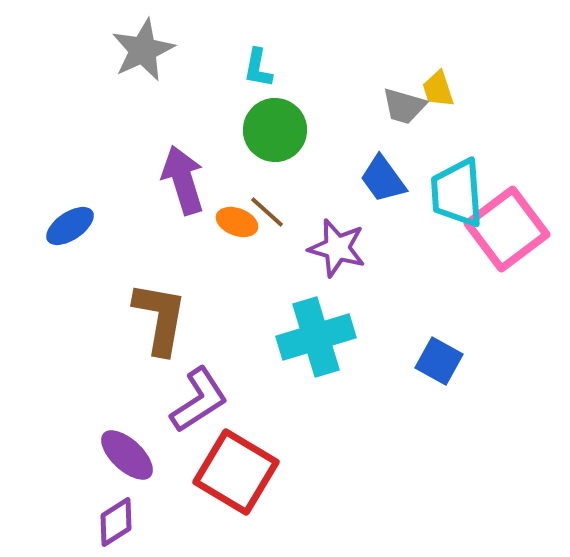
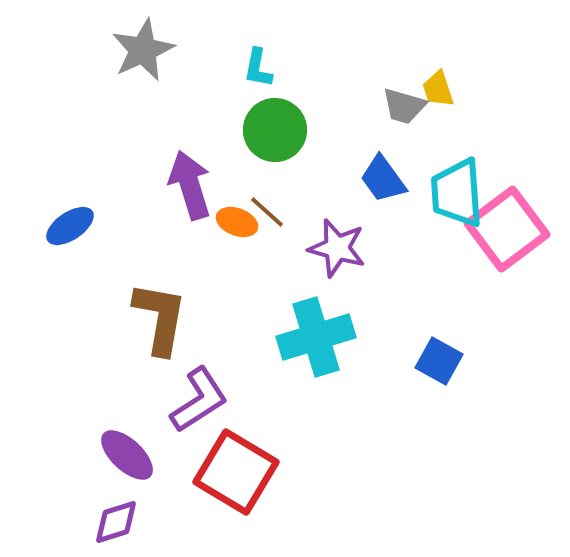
purple arrow: moved 7 px right, 5 px down
purple diamond: rotated 15 degrees clockwise
